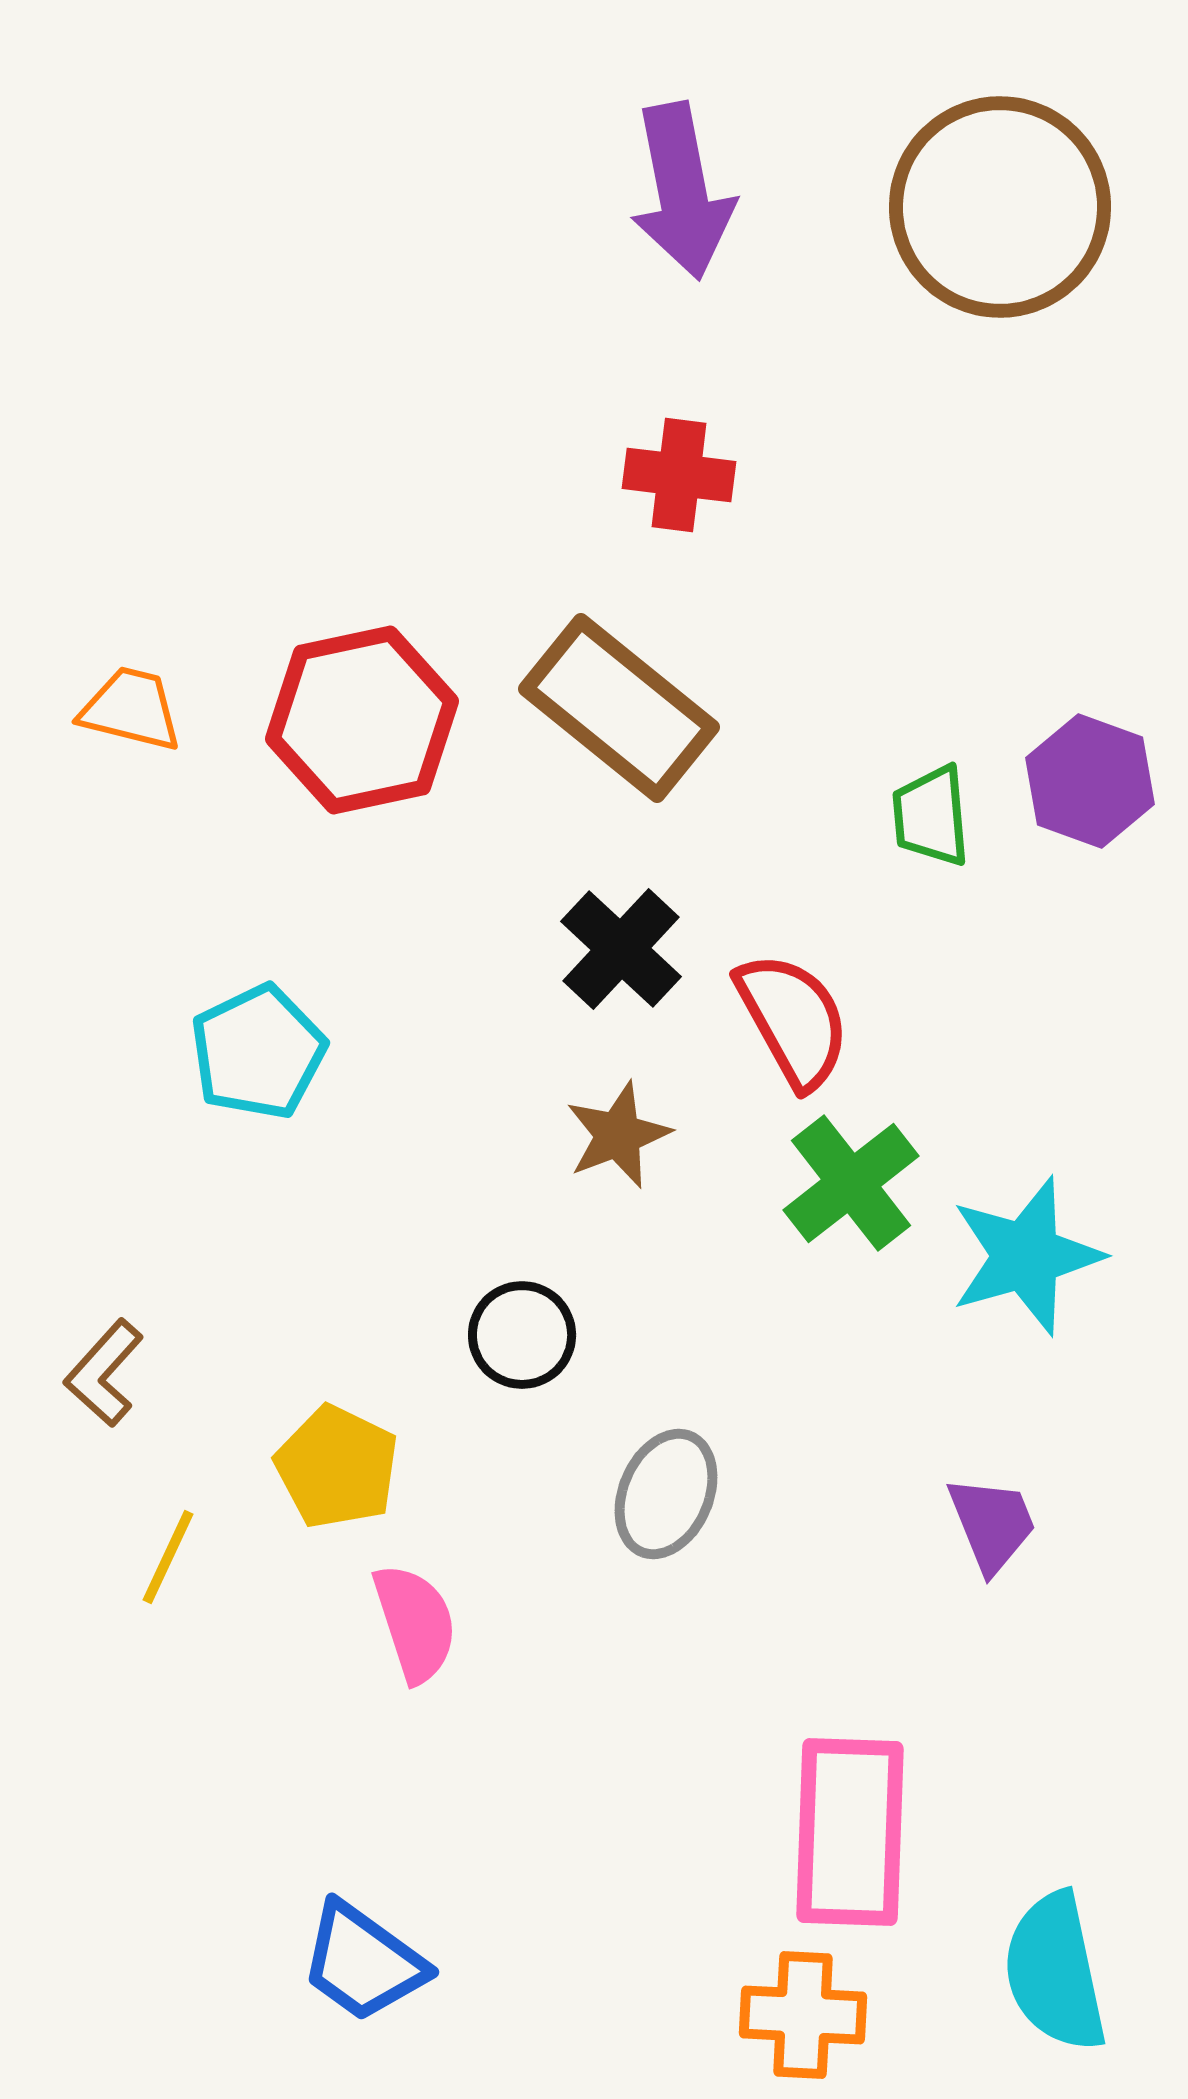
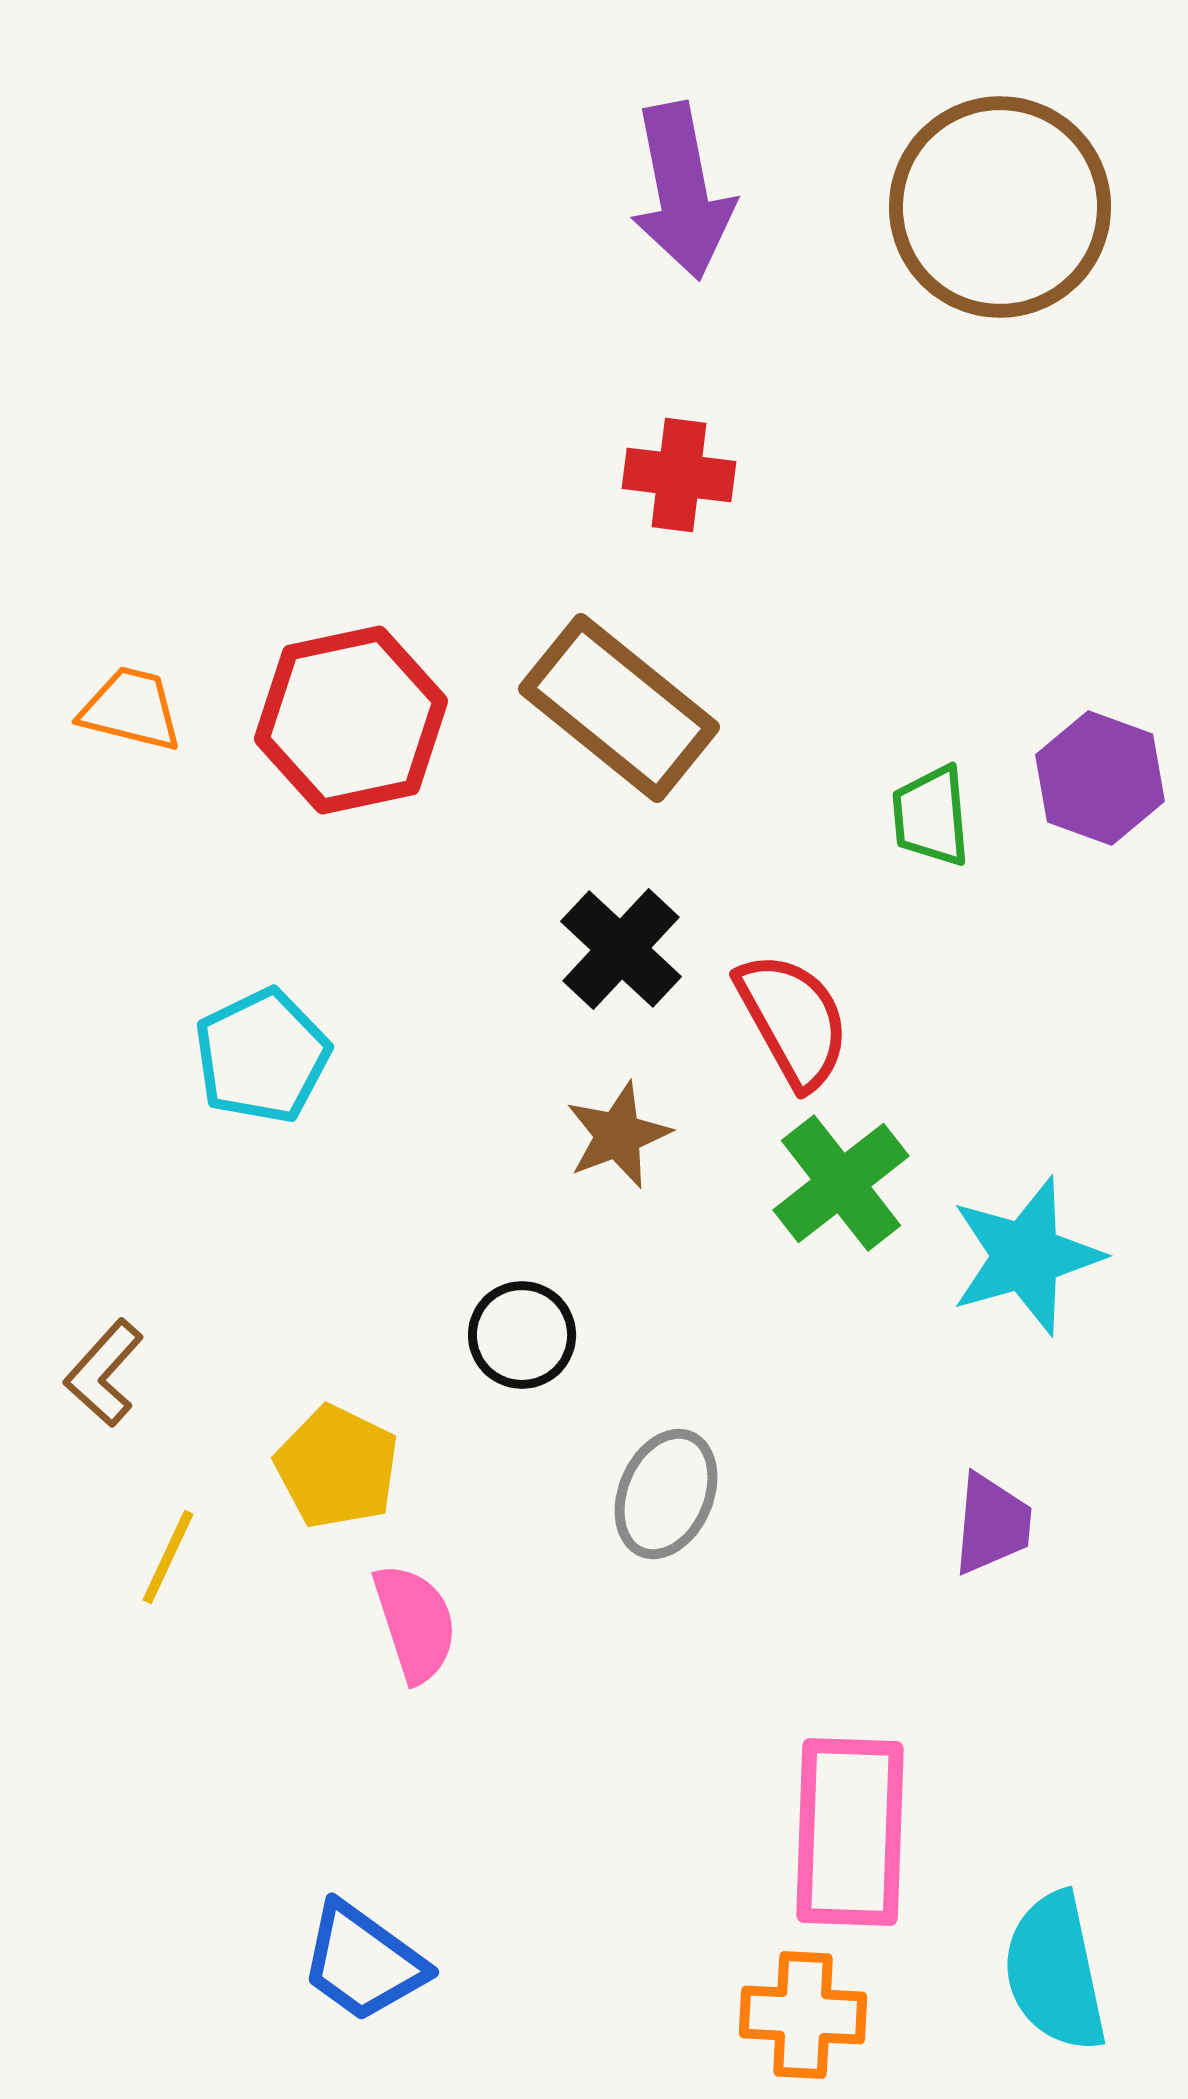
red hexagon: moved 11 px left
purple hexagon: moved 10 px right, 3 px up
cyan pentagon: moved 4 px right, 4 px down
green cross: moved 10 px left
purple trapezoid: rotated 27 degrees clockwise
